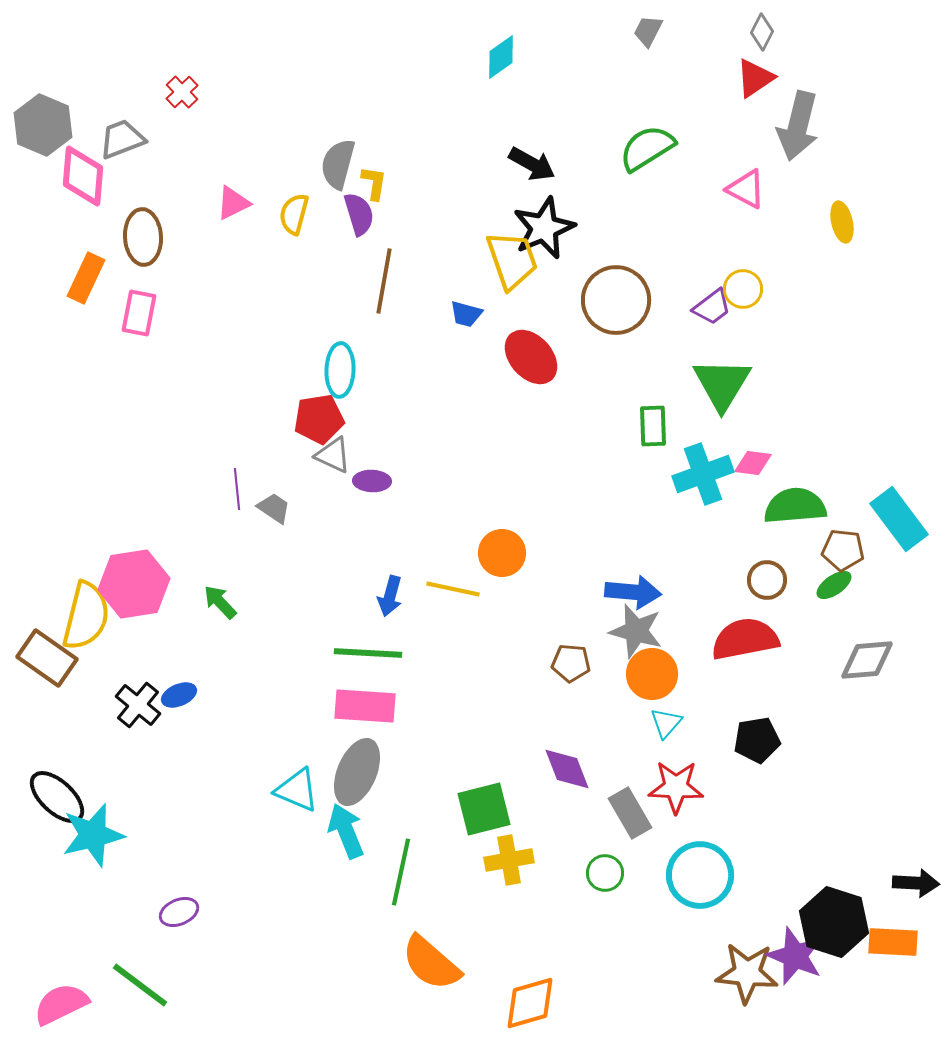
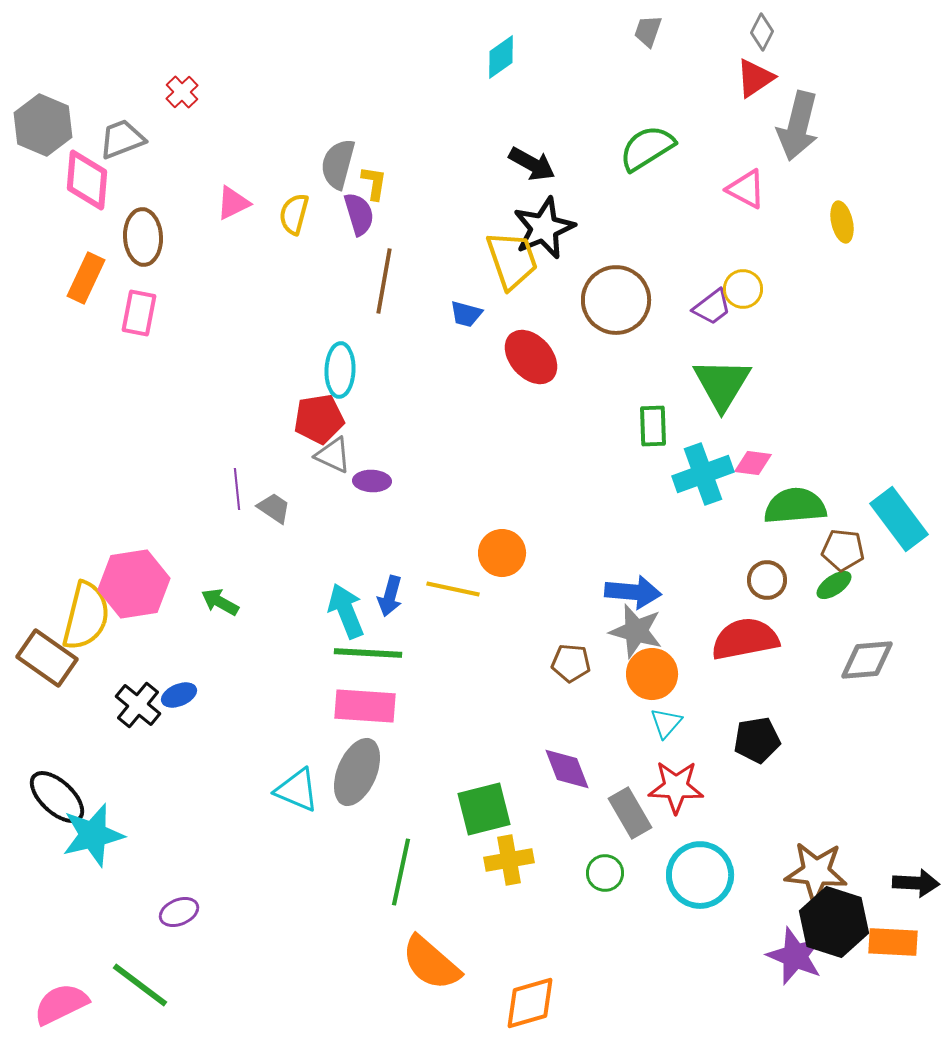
gray trapezoid at (648, 31): rotated 8 degrees counterclockwise
pink diamond at (83, 176): moved 4 px right, 4 px down
green arrow at (220, 602): rotated 18 degrees counterclockwise
cyan arrow at (346, 831): moved 220 px up
brown star at (747, 973): moved 69 px right, 101 px up
